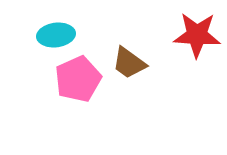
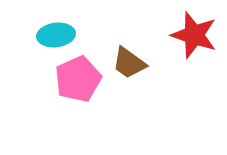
red star: moved 3 px left; rotated 15 degrees clockwise
